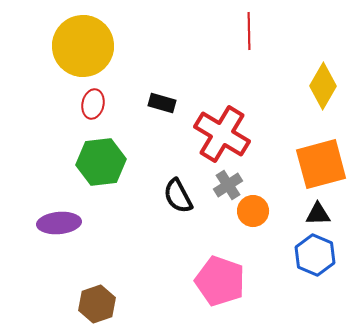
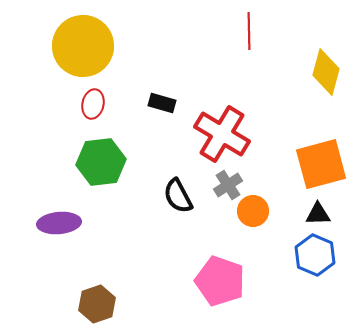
yellow diamond: moved 3 px right, 14 px up; rotated 15 degrees counterclockwise
